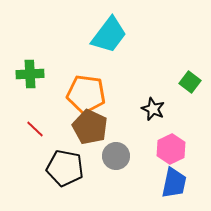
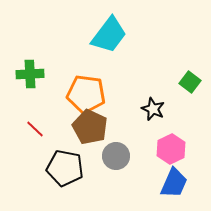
blue trapezoid: rotated 12 degrees clockwise
